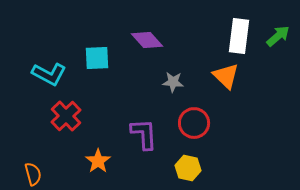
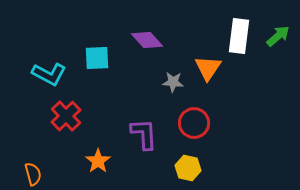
orange triangle: moved 18 px left, 8 px up; rotated 20 degrees clockwise
